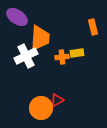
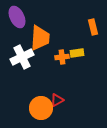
purple ellipse: rotated 30 degrees clockwise
white cross: moved 4 px left, 1 px down
